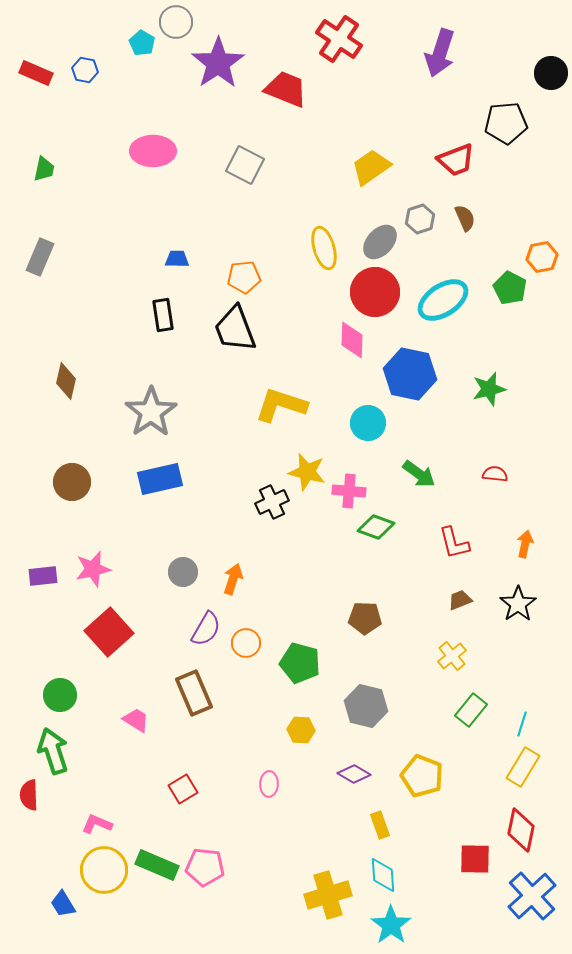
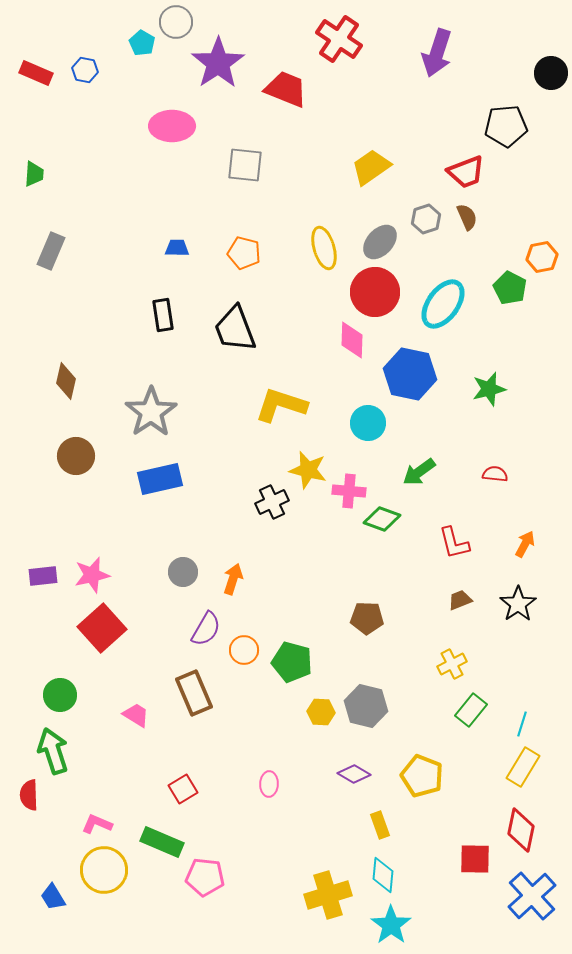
purple arrow at (440, 53): moved 3 px left
black pentagon at (506, 123): moved 3 px down
pink ellipse at (153, 151): moved 19 px right, 25 px up
red trapezoid at (456, 160): moved 10 px right, 12 px down
gray square at (245, 165): rotated 21 degrees counterclockwise
green trapezoid at (44, 169): moved 10 px left, 5 px down; rotated 8 degrees counterclockwise
brown semicircle at (465, 218): moved 2 px right, 1 px up
gray hexagon at (420, 219): moved 6 px right
gray rectangle at (40, 257): moved 11 px right, 6 px up
blue trapezoid at (177, 259): moved 11 px up
orange pentagon at (244, 277): moved 24 px up; rotated 20 degrees clockwise
cyan ellipse at (443, 300): moved 4 px down; rotated 21 degrees counterclockwise
yellow star at (307, 472): moved 1 px right, 2 px up
green arrow at (419, 474): moved 2 px up; rotated 108 degrees clockwise
brown circle at (72, 482): moved 4 px right, 26 px up
green diamond at (376, 527): moved 6 px right, 8 px up
orange arrow at (525, 544): rotated 16 degrees clockwise
pink star at (93, 569): moved 1 px left, 6 px down
brown pentagon at (365, 618): moved 2 px right
red square at (109, 632): moved 7 px left, 4 px up
orange circle at (246, 643): moved 2 px left, 7 px down
yellow cross at (452, 656): moved 8 px down; rotated 12 degrees clockwise
green pentagon at (300, 663): moved 8 px left, 1 px up
pink trapezoid at (136, 720): moved 5 px up
yellow hexagon at (301, 730): moved 20 px right, 18 px up
green rectangle at (157, 865): moved 5 px right, 23 px up
pink pentagon at (205, 867): moved 10 px down
cyan diamond at (383, 875): rotated 9 degrees clockwise
blue trapezoid at (63, 904): moved 10 px left, 7 px up
